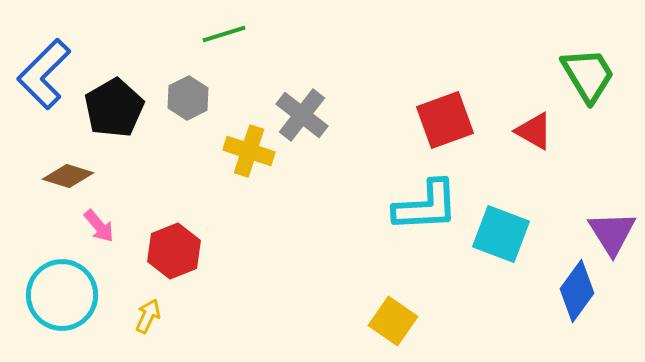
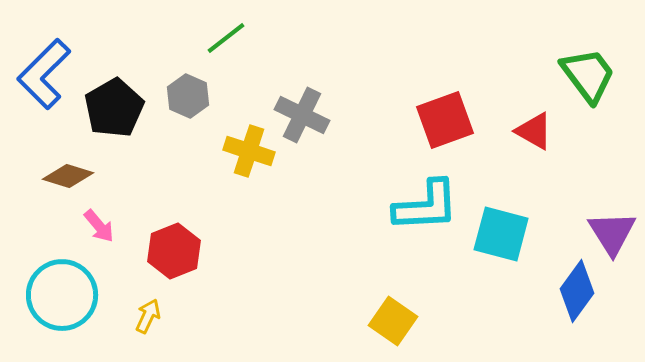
green line: moved 2 px right, 4 px down; rotated 21 degrees counterclockwise
green trapezoid: rotated 6 degrees counterclockwise
gray hexagon: moved 2 px up; rotated 9 degrees counterclockwise
gray cross: rotated 12 degrees counterclockwise
cyan square: rotated 6 degrees counterclockwise
